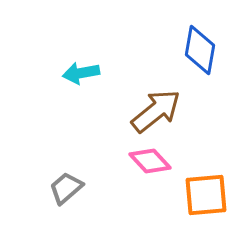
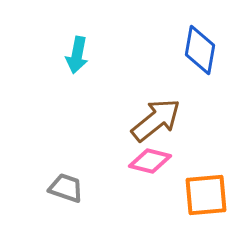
cyan arrow: moved 4 px left, 18 px up; rotated 69 degrees counterclockwise
brown arrow: moved 9 px down
pink diamond: rotated 33 degrees counterclockwise
gray trapezoid: rotated 60 degrees clockwise
